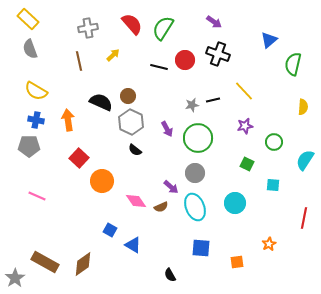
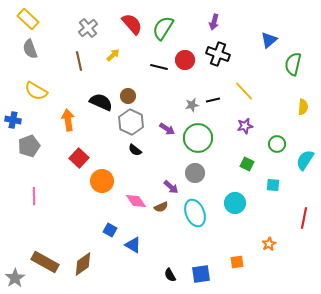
purple arrow at (214, 22): rotated 70 degrees clockwise
gray cross at (88, 28): rotated 30 degrees counterclockwise
blue cross at (36, 120): moved 23 px left
purple arrow at (167, 129): rotated 28 degrees counterclockwise
green circle at (274, 142): moved 3 px right, 2 px down
gray pentagon at (29, 146): rotated 20 degrees counterclockwise
pink line at (37, 196): moved 3 px left; rotated 66 degrees clockwise
cyan ellipse at (195, 207): moved 6 px down
blue square at (201, 248): moved 26 px down; rotated 12 degrees counterclockwise
